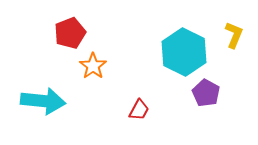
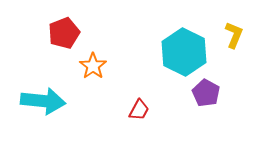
red pentagon: moved 6 px left
